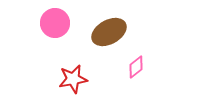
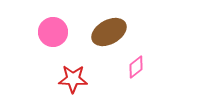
pink circle: moved 2 px left, 9 px down
red star: rotated 12 degrees clockwise
